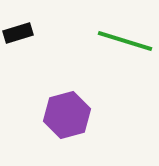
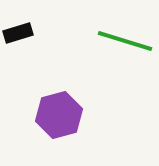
purple hexagon: moved 8 px left
